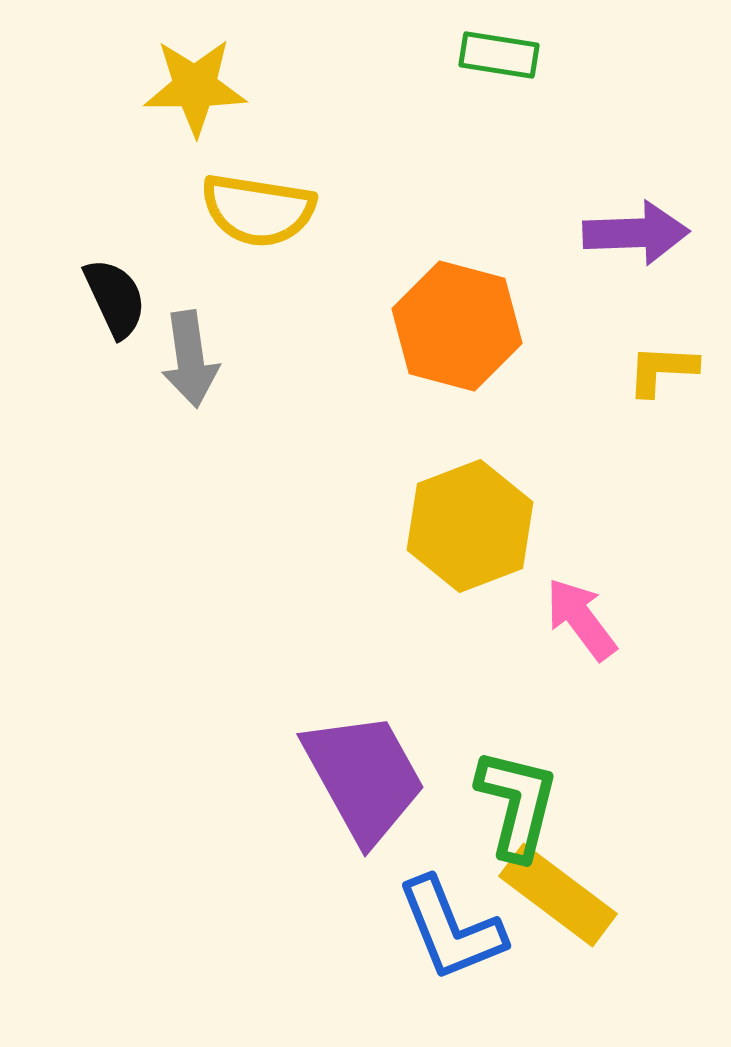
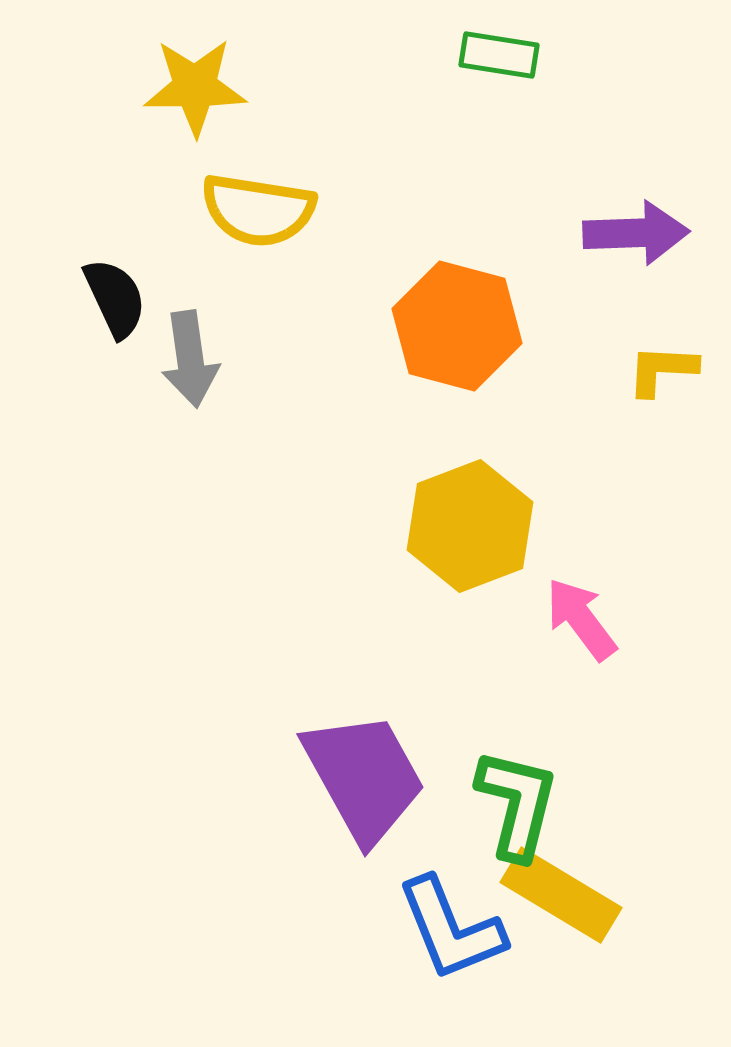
yellow rectangle: moved 3 px right; rotated 6 degrees counterclockwise
